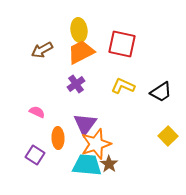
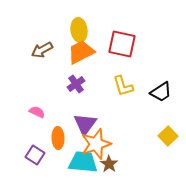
yellow L-shape: rotated 130 degrees counterclockwise
cyan trapezoid: moved 4 px left, 3 px up
